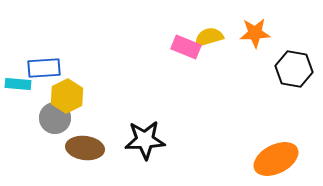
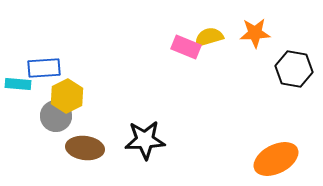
gray circle: moved 1 px right, 2 px up
